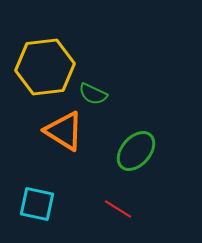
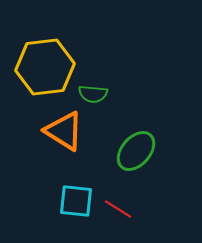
green semicircle: rotated 20 degrees counterclockwise
cyan square: moved 39 px right, 3 px up; rotated 6 degrees counterclockwise
